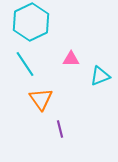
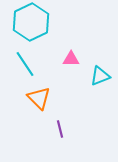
orange triangle: moved 2 px left, 1 px up; rotated 10 degrees counterclockwise
